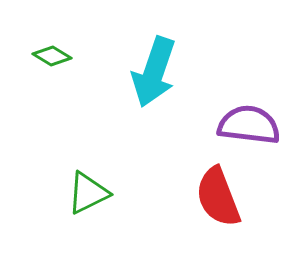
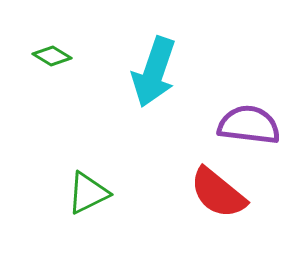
red semicircle: moved 4 px up; rotated 30 degrees counterclockwise
